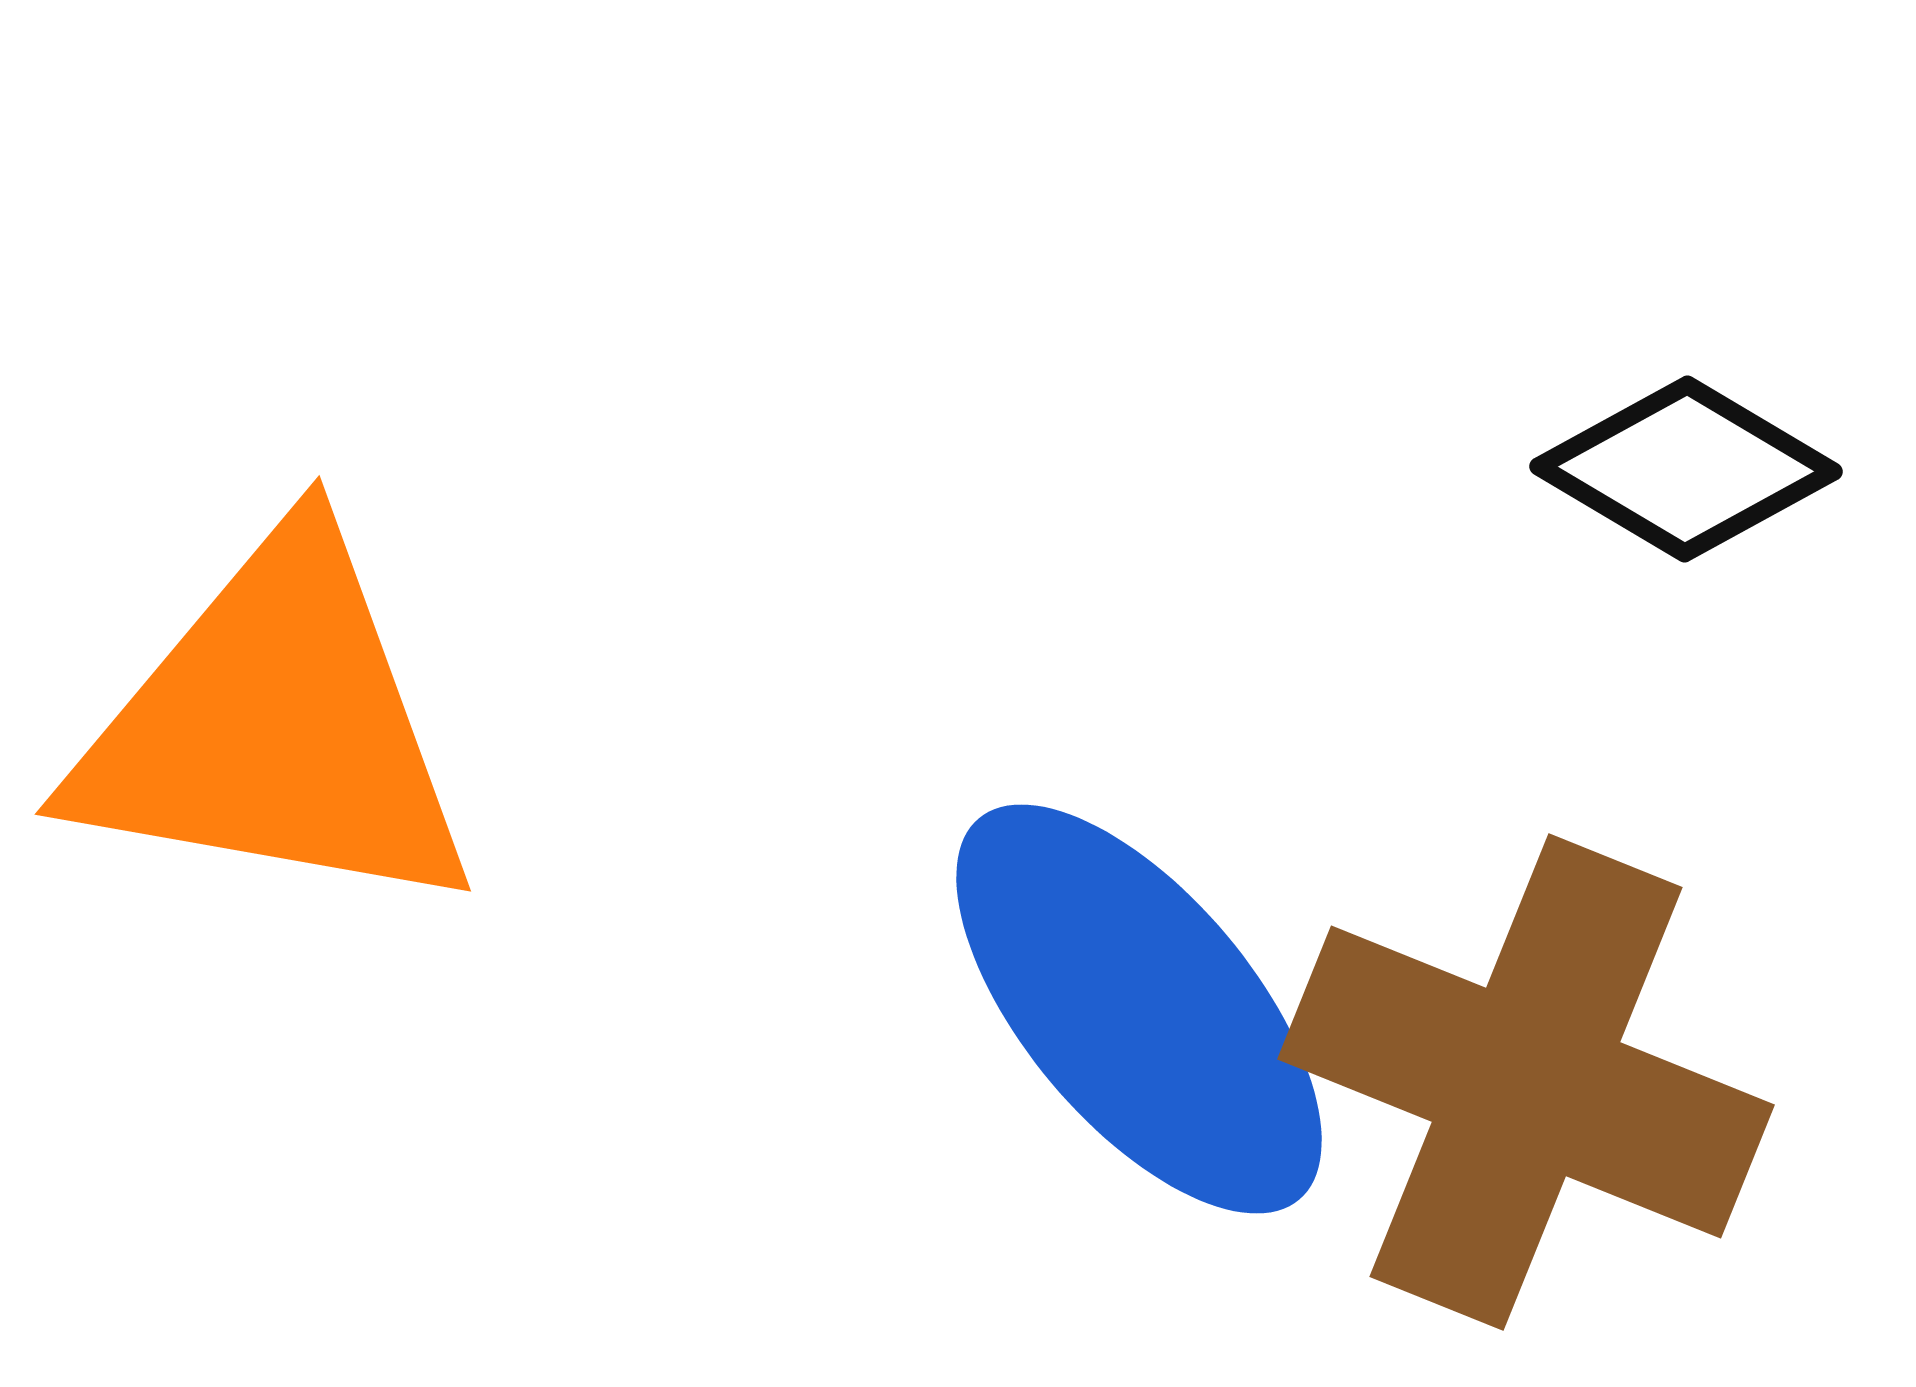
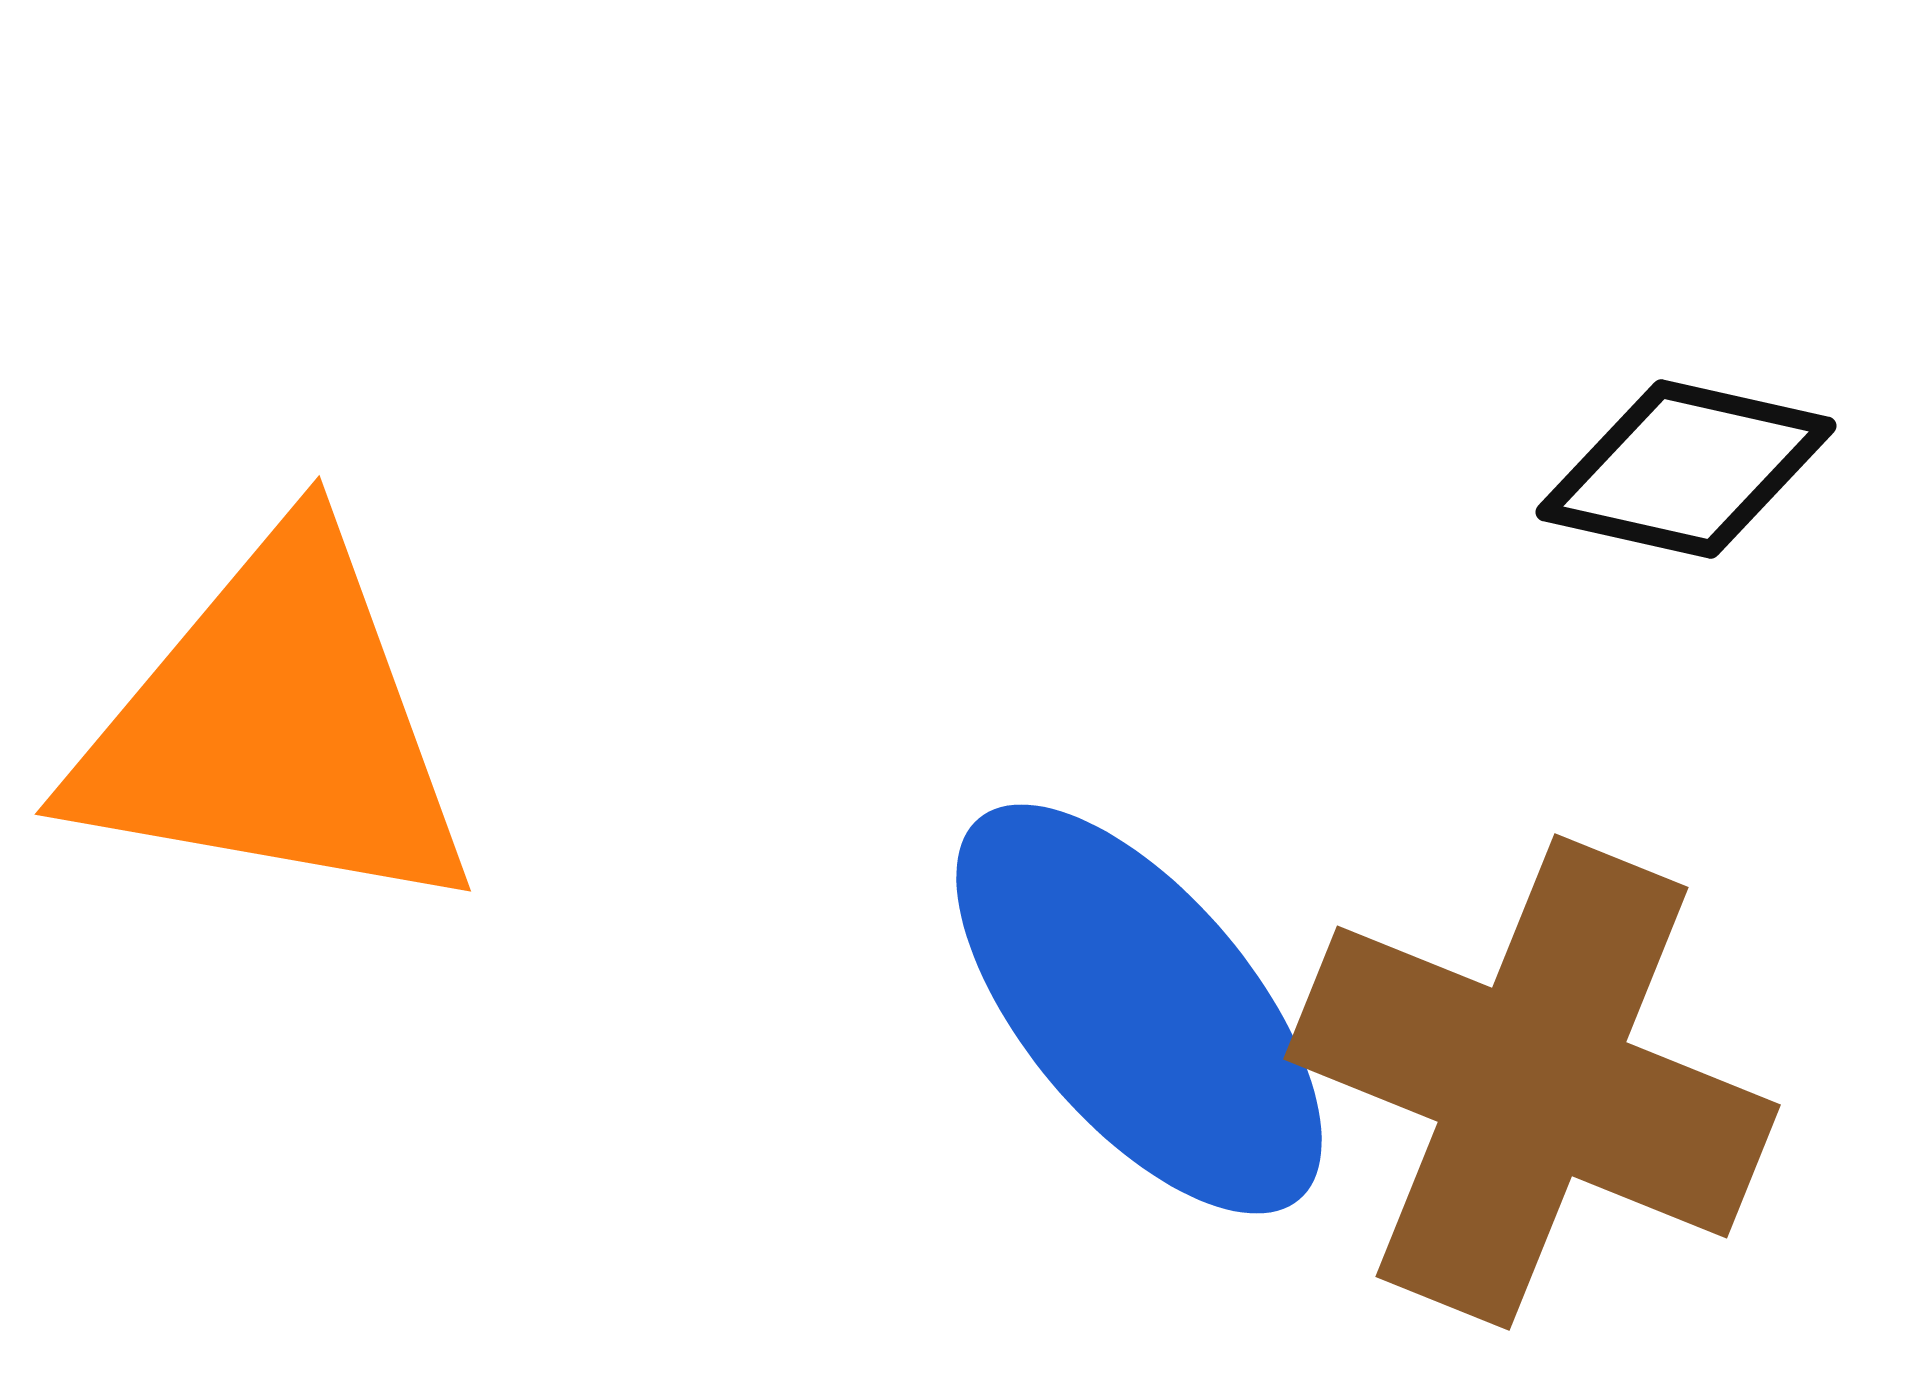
black diamond: rotated 18 degrees counterclockwise
brown cross: moved 6 px right
